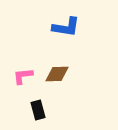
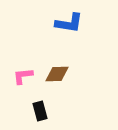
blue L-shape: moved 3 px right, 4 px up
black rectangle: moved 2 px right, 1 px down
